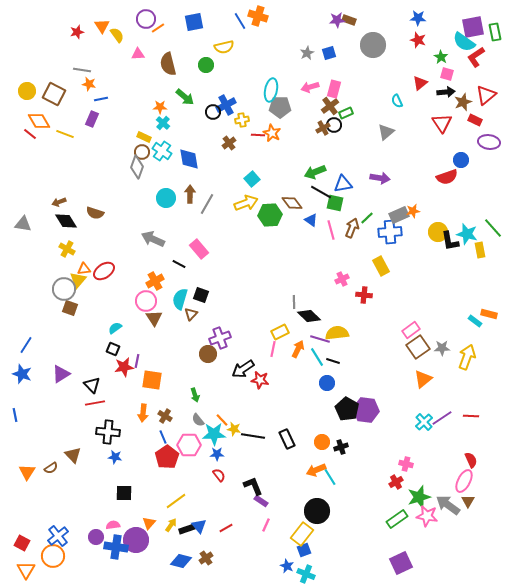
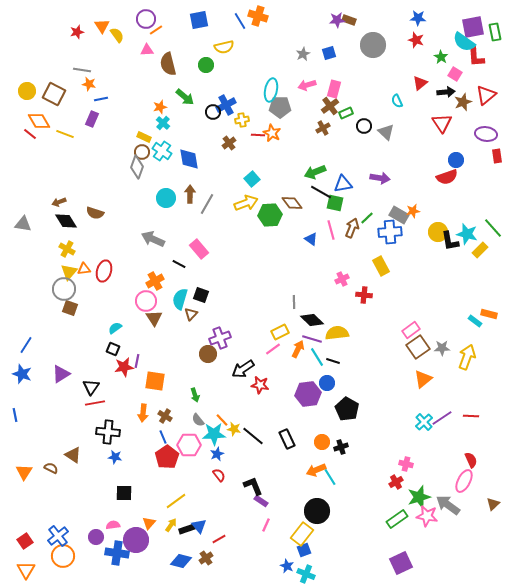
blue square at (194, 22): moved 5 px right, 2 px up
orange line at (158, 28): moved 2 px left, 2 px down
red star at (418, 40): moved 2 px left
gray star at (307, 53): moved 4 px left, 1 px down
pink triangle at (138, 54): moved 9 px right, 4 px up
red L-shape at (476, 57): rotated 60 degrees counterclockwise
pink square at (447, 74): moved 8 px right; rotated 16 degrees clockwise
pink arrow at (310, 87): moved 3 px left, 2 px up
orange star at (160, 107): rotated 16 degrees counterclockwise
red rectangle at (475, 120): moved 22 px right, 36 px down; rotated 56 degrees clockwise
black circle at (334, 125): moved 30 px right, 1 px down
gray triangle at (386, 132): rotated 36 degrees counterclockwise
purple ellipse at (489, 142): moved 3 px left, 8 px up
blue circle at (461, 160): moved 5 px left
gray rectangle at (399, 215): rotated 54 degrees clockwise
blue triangle at (311, 220): moved 19 px down
yellow rectangle at (480, 250): rotated 56 degrees clockwise
red ellipse at (104, 271): rotated 40 degrees counterclockwise
yellow triangle at (78, 280): moved 9 px left, 8 px up
black diamond at (309, 316): moved 3 px right, 4 px down
purple line at (320, 339): moved 8 px left
pink line at (273, 349): rotated 42 degrees clockwise
orange square at (152, 380): moved 3 px right, 1 px down
red star at (260, 380): moved 5 px down
black triangle at (92, 385): moved 1 px left, 2 px down; rotated 18 degrees clockwise
purple hexagon at (366, 410): moved 58 px left, 16 px up; rotated 15 degrees counterclockwise
black line at (253, 436): rotated 30 degrees clockwise
blue star at (217, 454): rotated 24 degrees counterclockwise
brown triangle at (73, 455): rotated 12 degrees counterclockwise
brown semicircle at (51, 468): rotated 120 degrees counterclockwise
orange triangle at (27, 472): moved 3 px left
brown triangle at (468, 501): moved 25 px right, 3 px down; rotated 16 degrees clockwise
red line at (226, 528): moved 7 px left, 11 px down
red square at (22, 543): moved 3 px right, 2 px up; rotated 28 degrees clockwise
blue cross at (116, 547): moved 1 px right, 6 px down
orange circle at (53, 556): moved 10 px right
